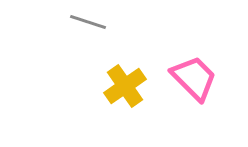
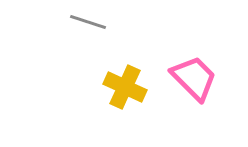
yellow cross: moved 1 px down; rotated 30 degrees counterclockwise
